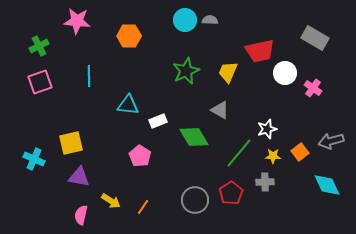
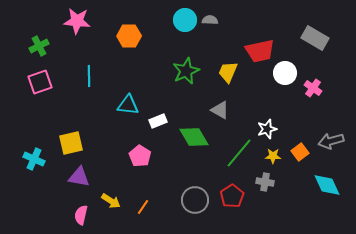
gray cross: rotated 12 degrees clockwise
red pentagon: moved 1 px right, 3 px down
